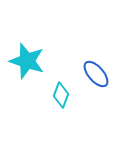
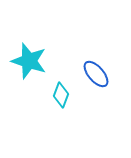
cyan star: moved 2 px right
